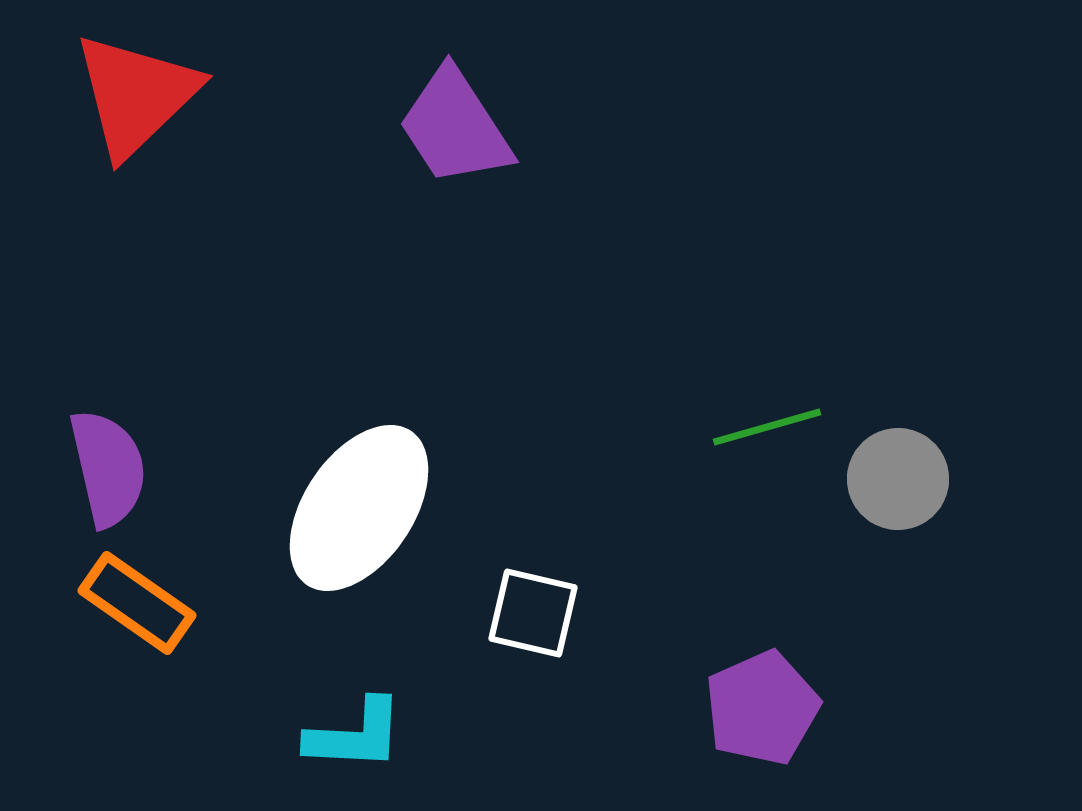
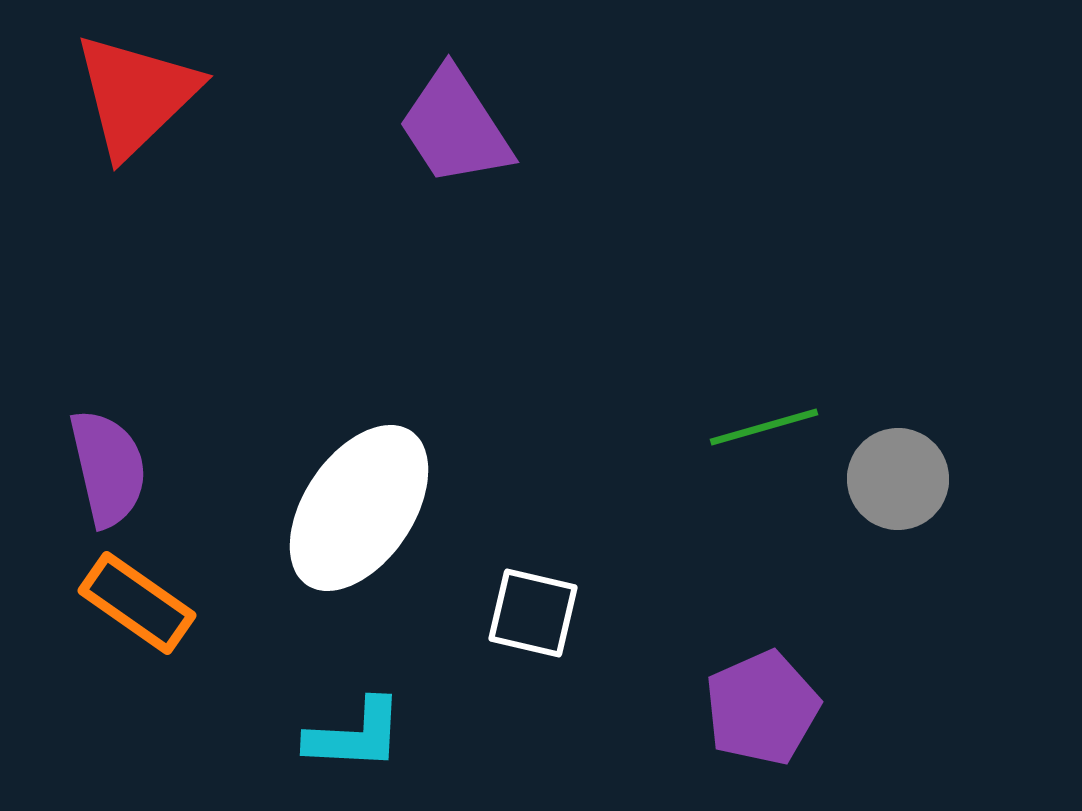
green line: moved 3 px left
